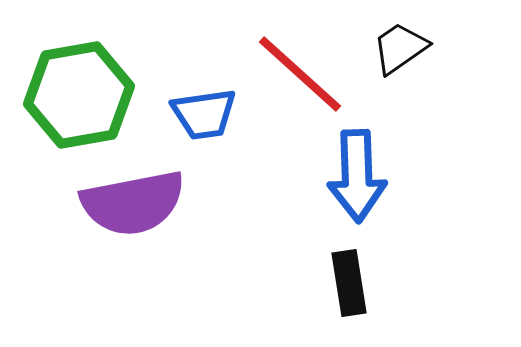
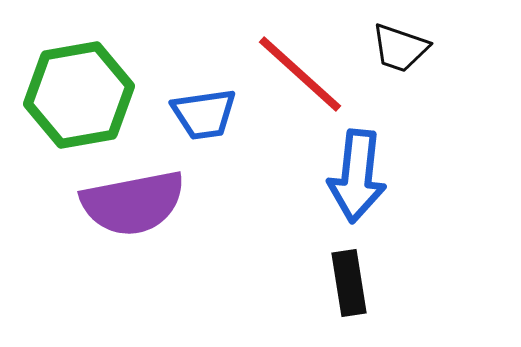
black trapezoid: rotated 126 degrees counterclockwise
blue arrow: rotated 8 degrees clockwise
